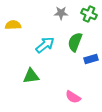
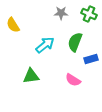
yellow semicircle: rotated 119 degrees counterclockwise
pink semicircle: moved 17 px up
